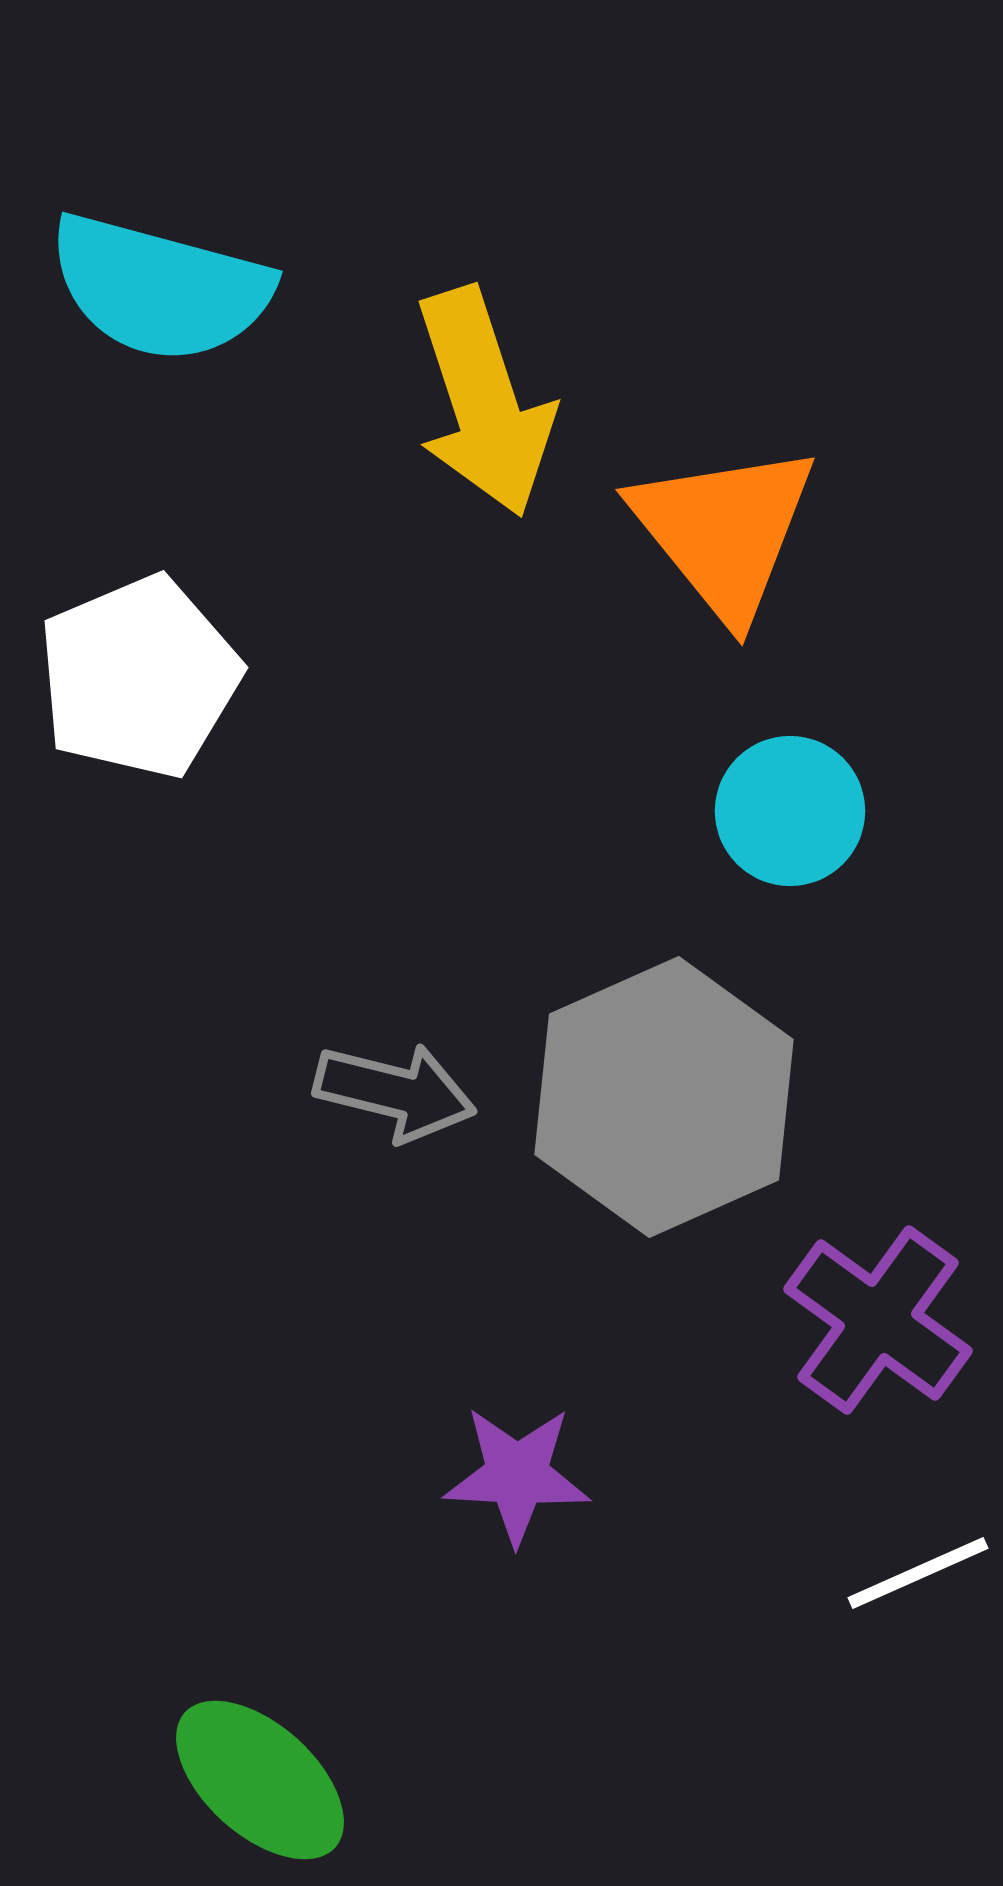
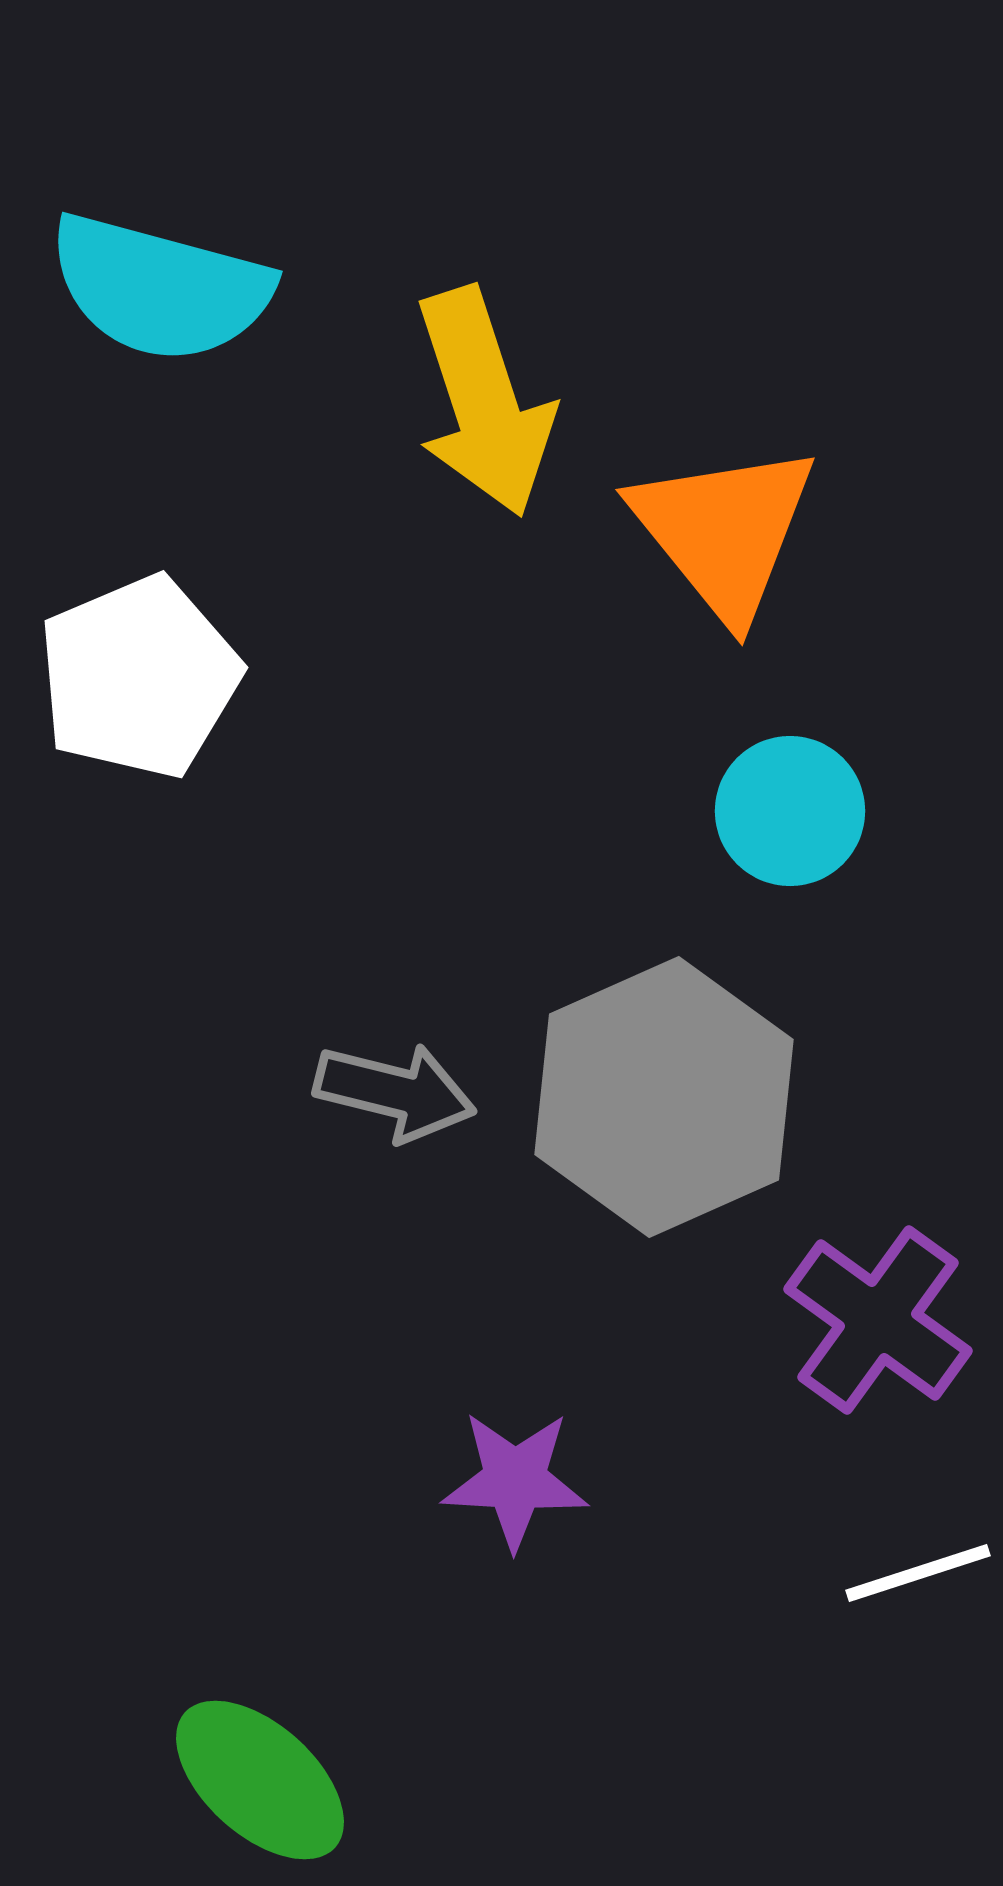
purple star: moved 2 px left, 5 px down
white line: rotated 6 degrees clockwise
